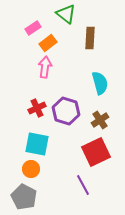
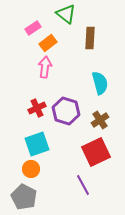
cyan square: rotated 30 degrees counterclockwise
